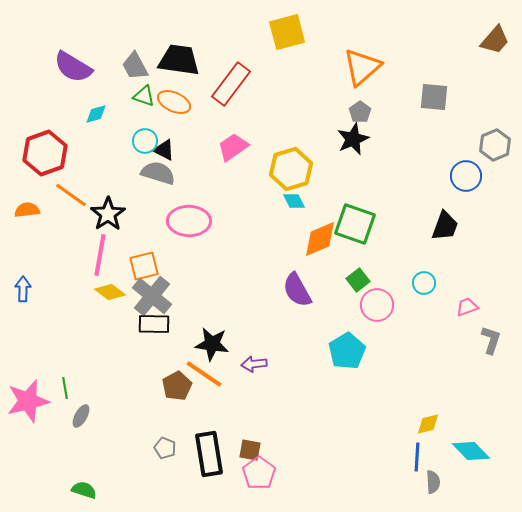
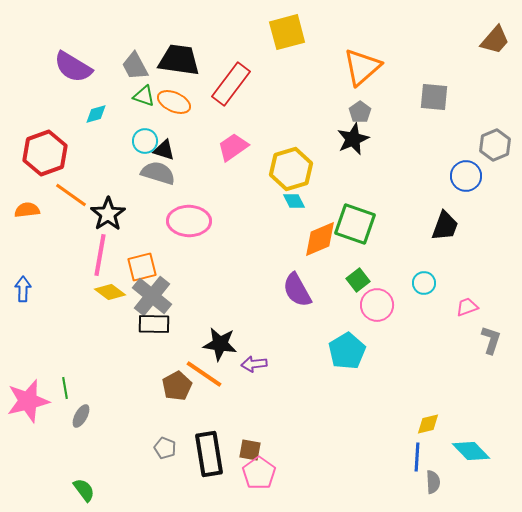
black triangle at (164, 150): rotated 10 degrees counterclockwise
orange square at (144, 266): moved 2 px left, 1 px down
black star at (212, 344): moved 8 px right
green semicircle at (84, 490): rotated 35 degrees clockwise
